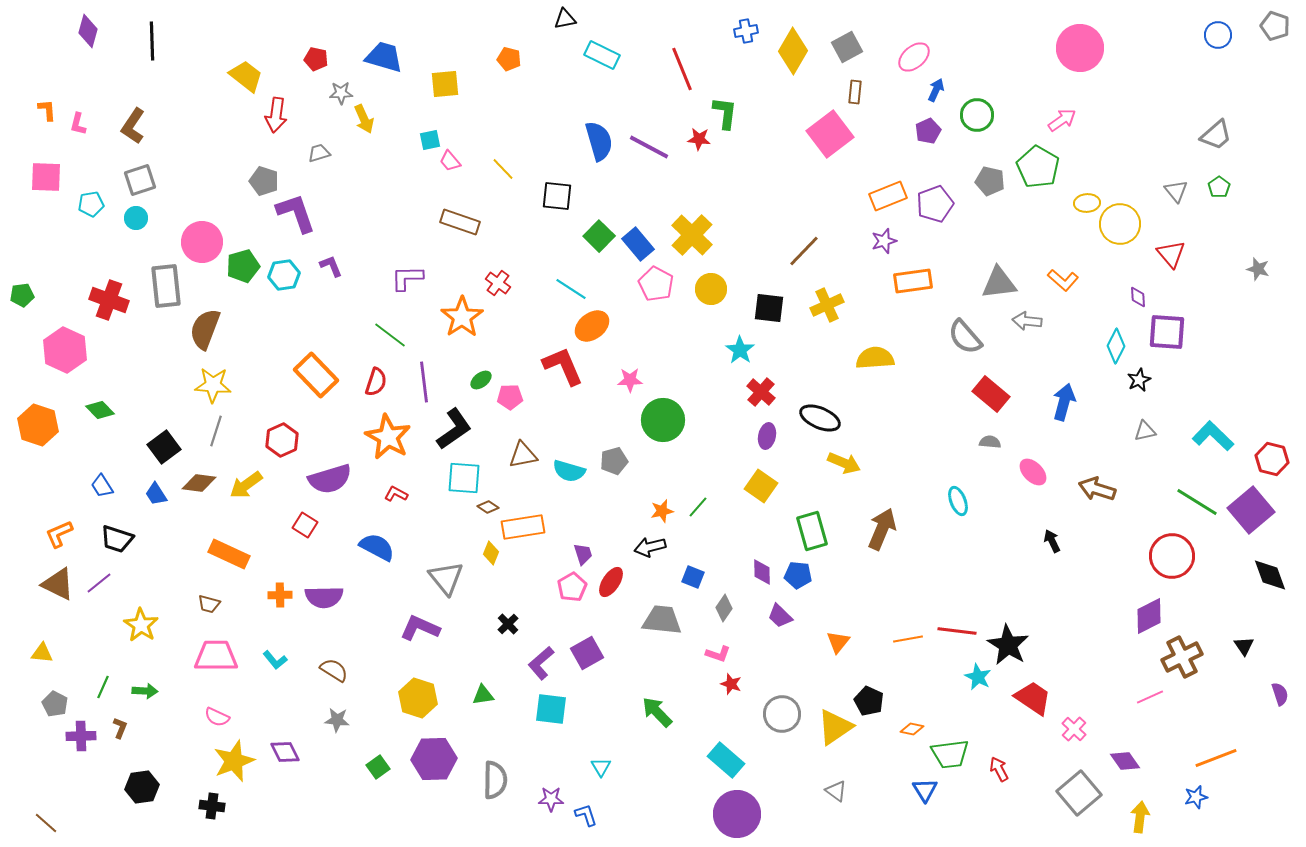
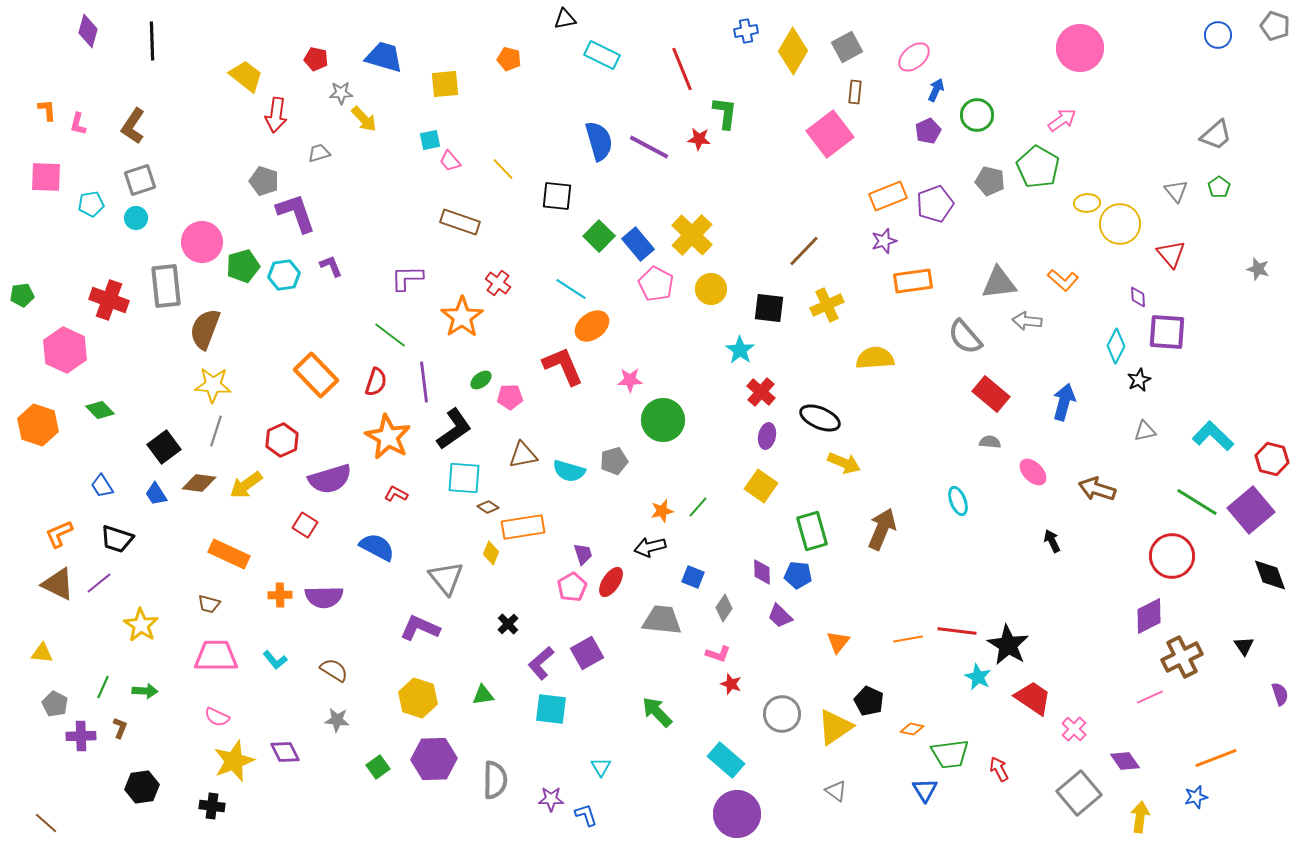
yellow arrow at (364, 119): rotated 20 degrees counterclockwise
